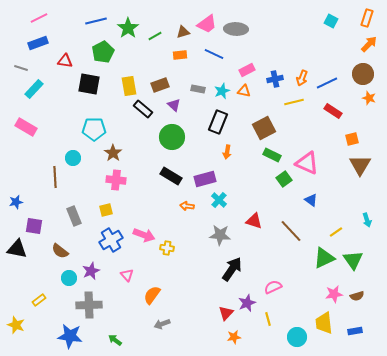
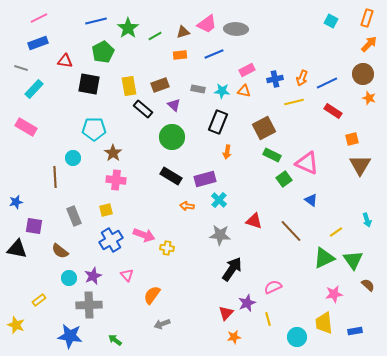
blue line at (214, 54): rotated 48 degrees counterclockwise
cyan star at (222, 91): rotated 28 degrees clockwise
purple star at (91, 271): moved 2 px right, 5 px down
brown semicircle at (357, 296): moved 11 px right, 11 px up; rotated 120 degrees counterclockwise
